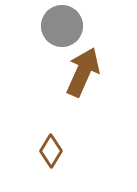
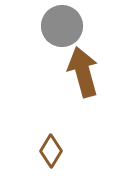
brown arrow: rotated 39 degrees counterclockwise
